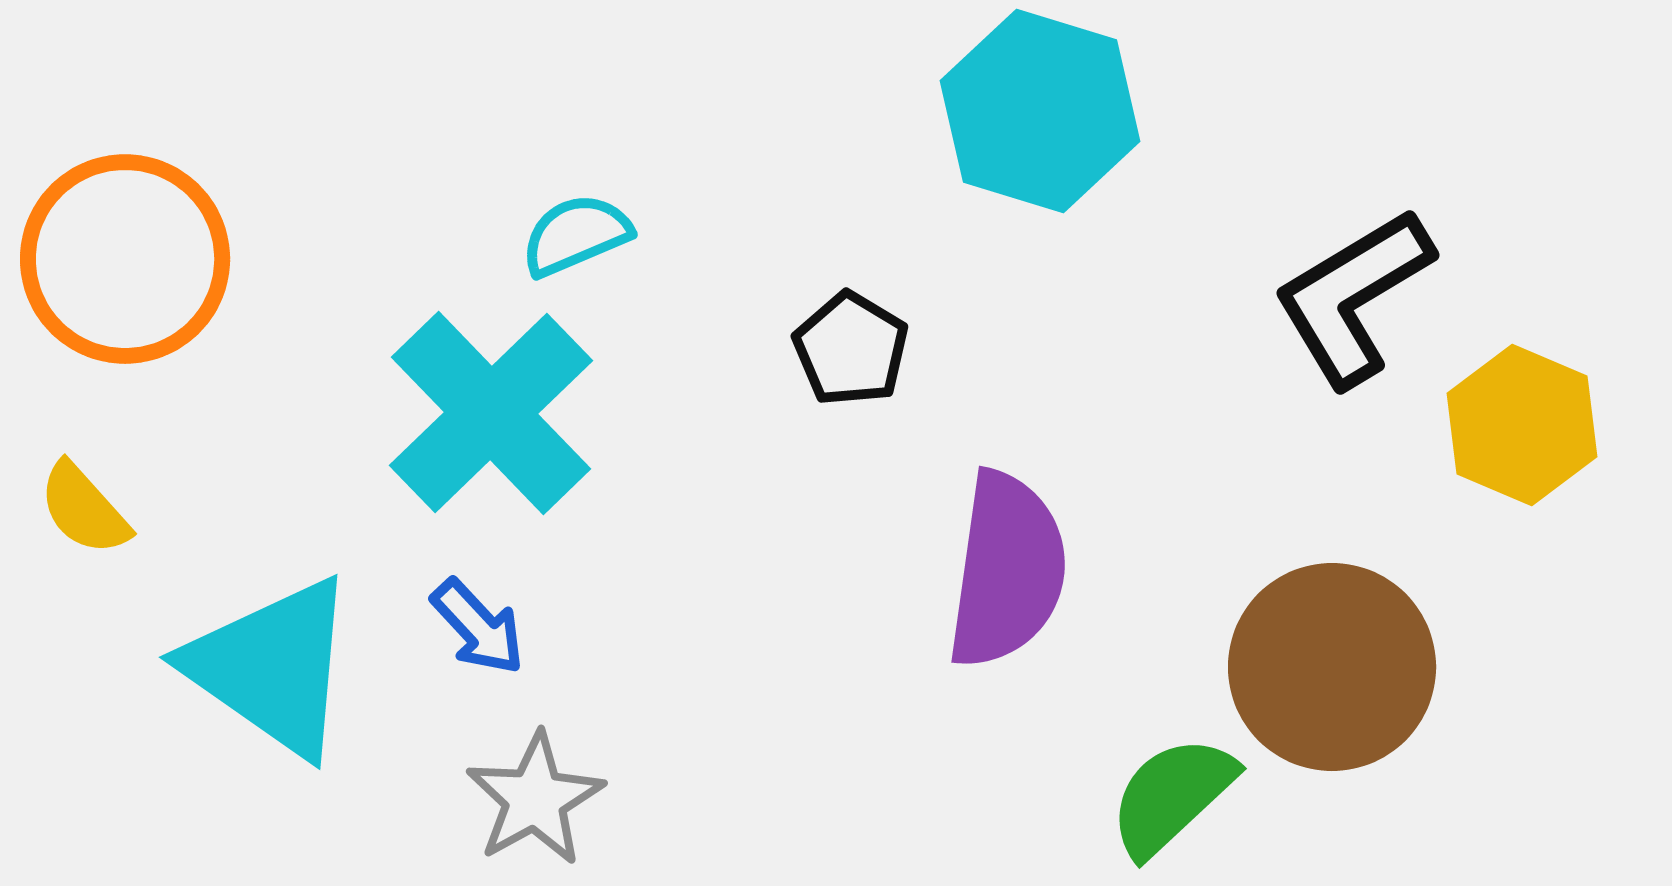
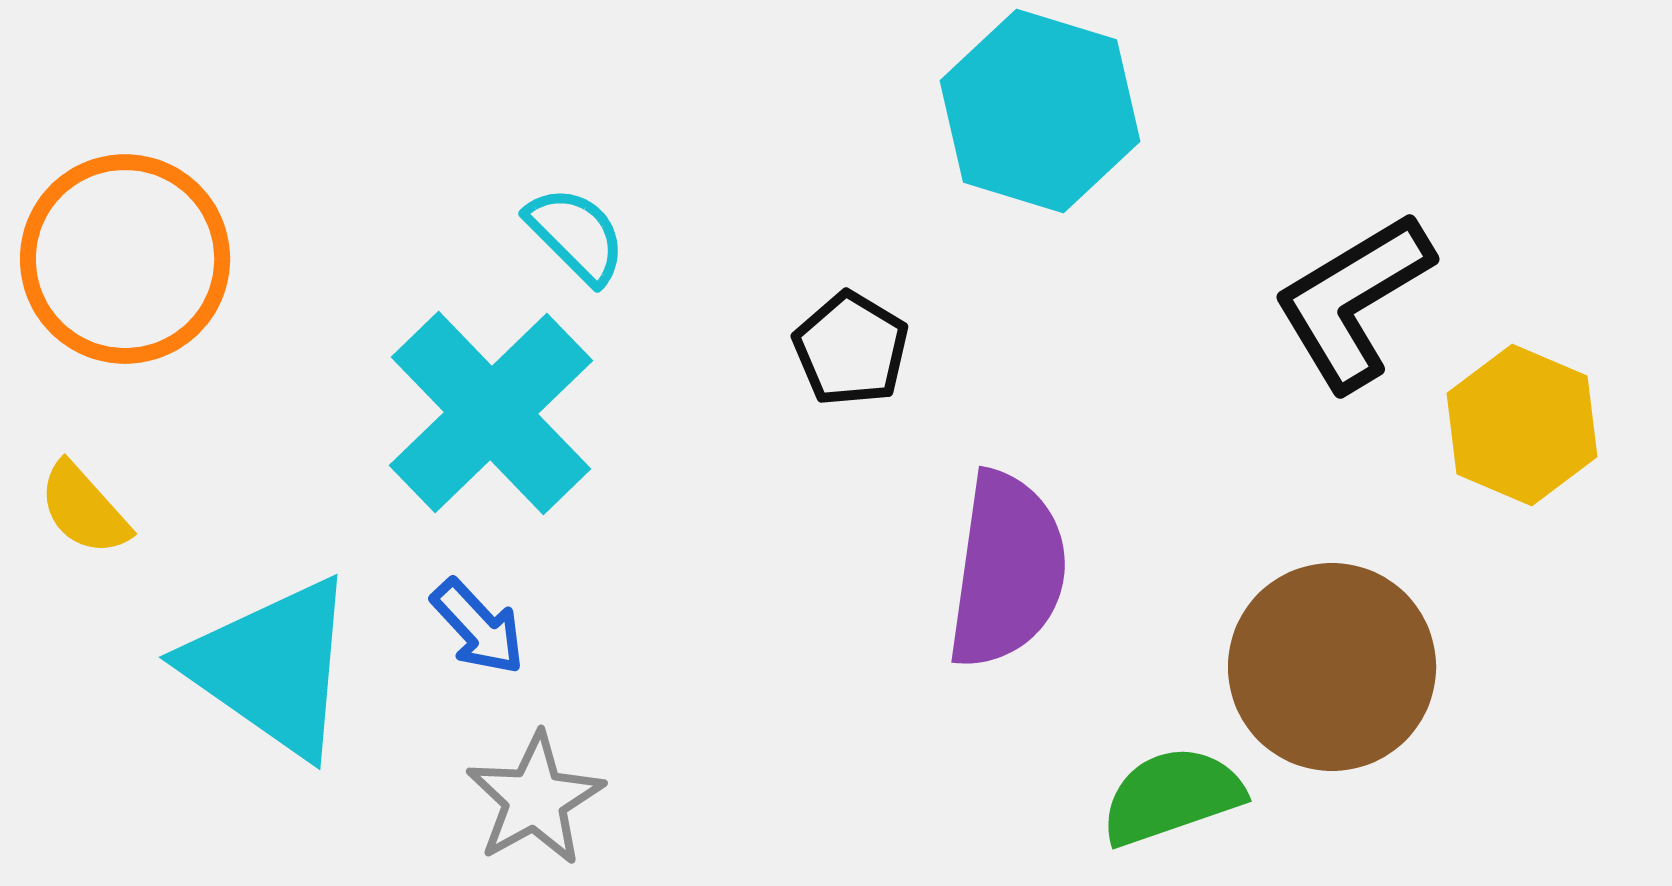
cyan semicircle: rotated 68 degrees clockwise
black L-shape: moved 4 px down
green semicircle: rotated 24 degrees clockwise
